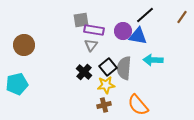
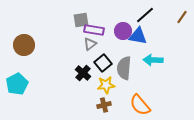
gray triangle: moved 1 px left, 1 px up; rotated 16 degrees clockwise
black square: moved 5 px left, 4 px up
black cross: moved 1 px left, 1 px down
cyan pentagon: rotated 15 degrees counterclockwise
orange semicircle: moved 2 px right
